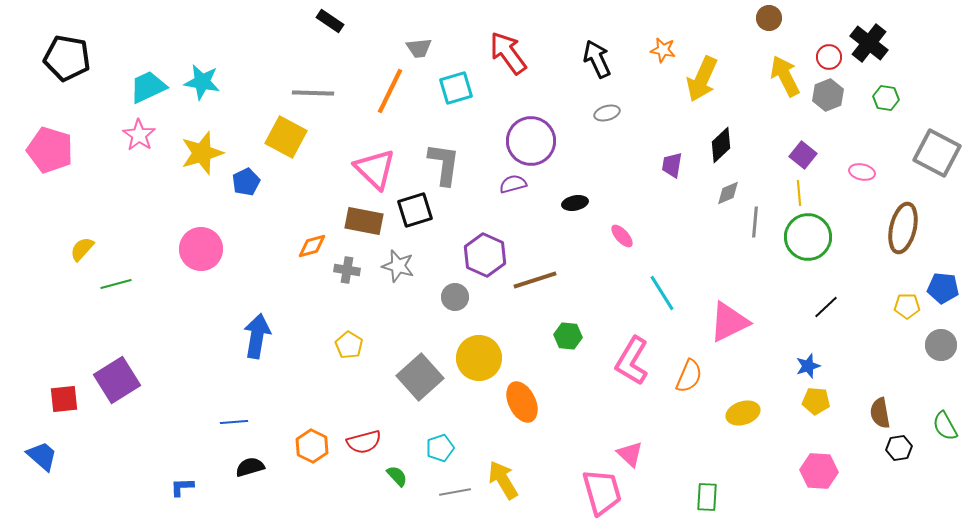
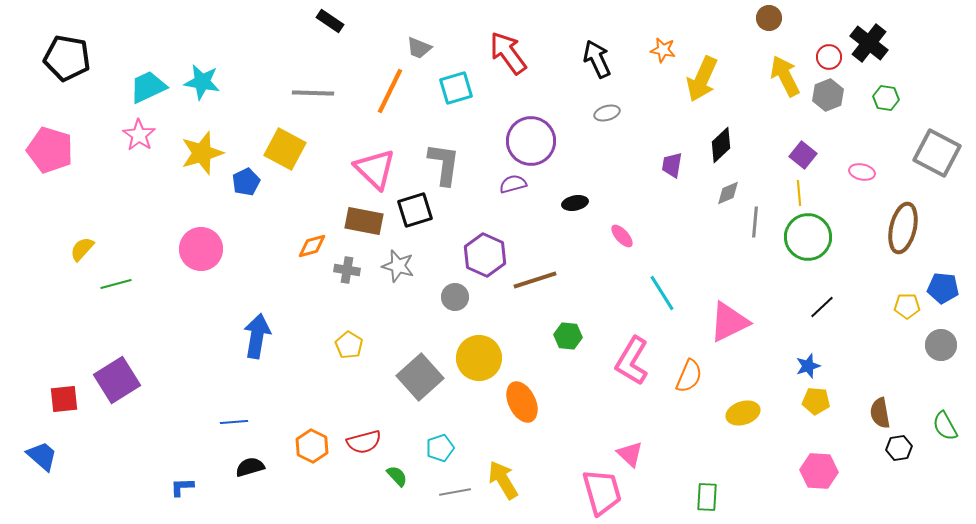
gray trapezoid at (419, 48): rotated 28 degrees clockwise
yellow square at (286, 137): moved 1 px left, 12 px down
black line at (826, 307): moved 4 px left
